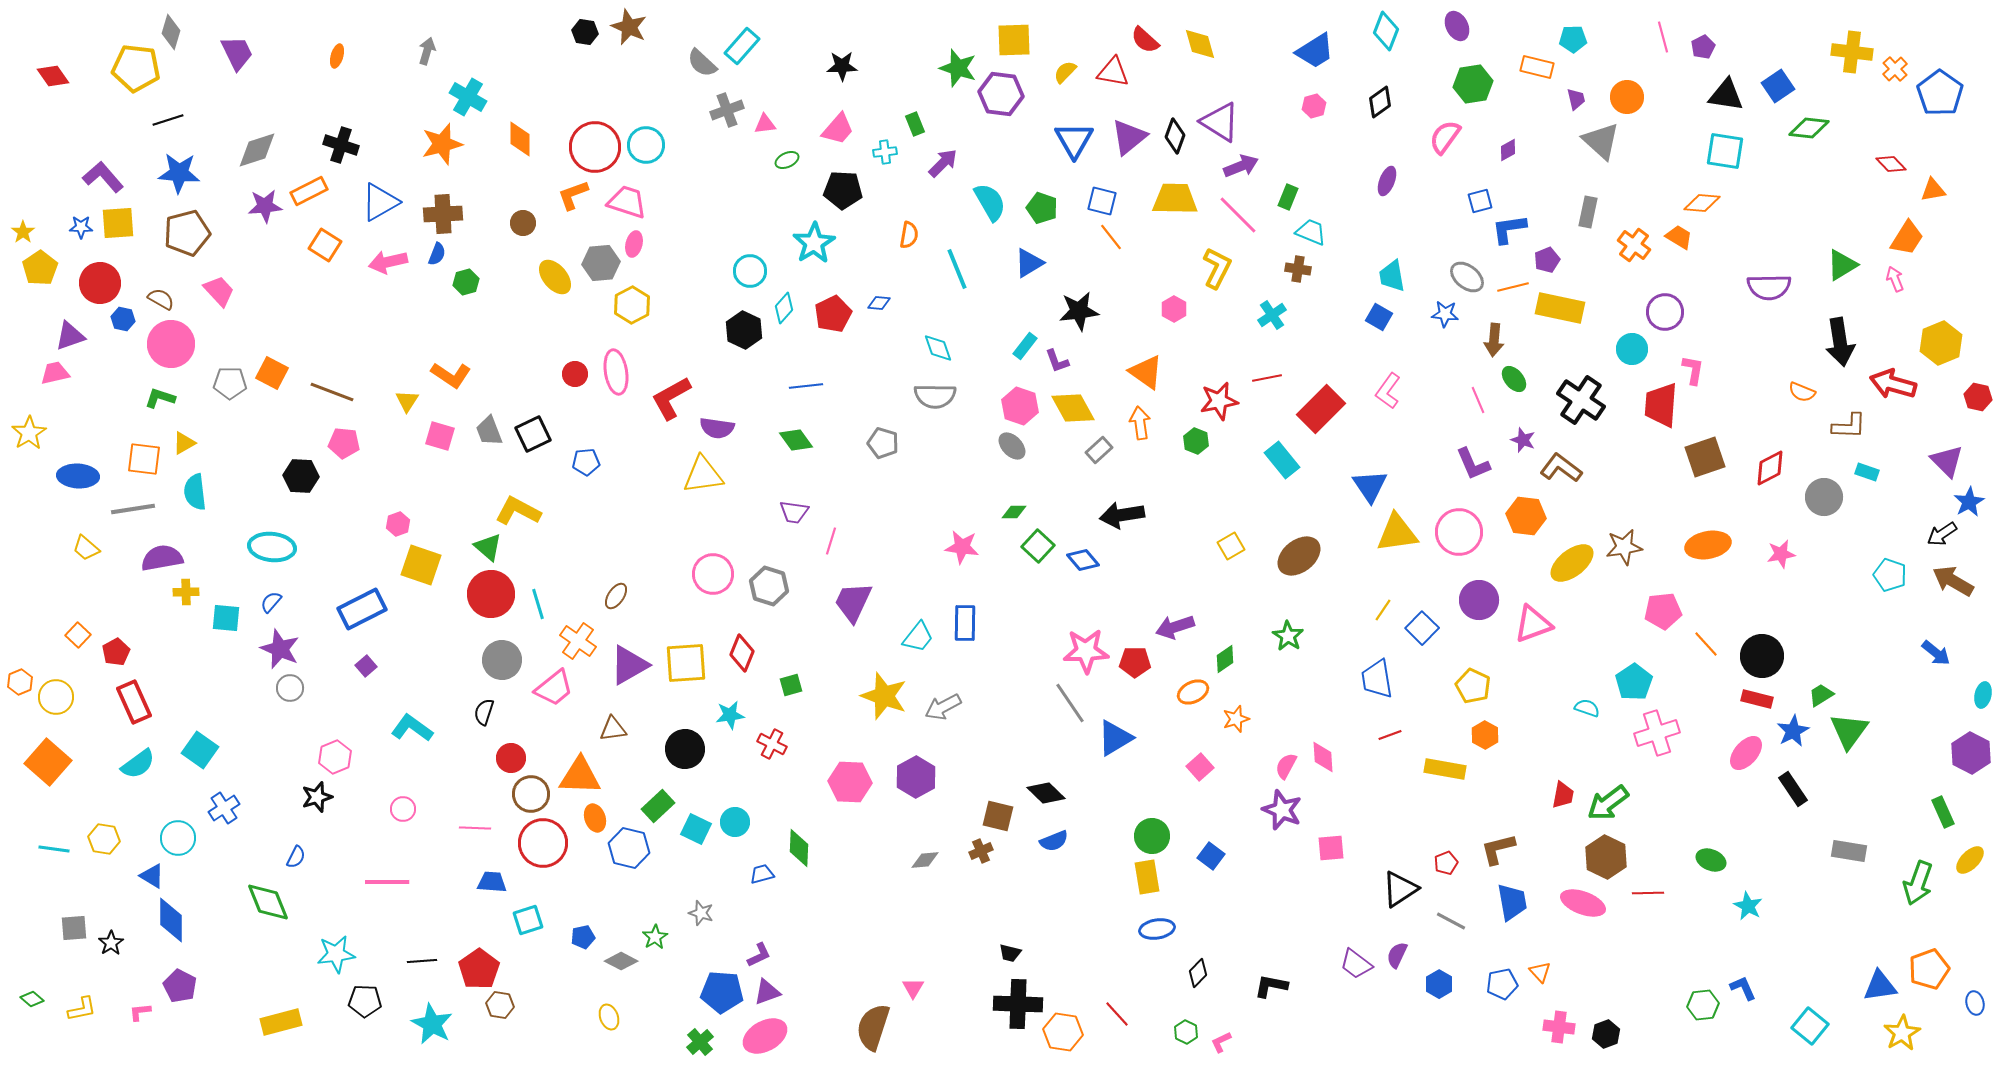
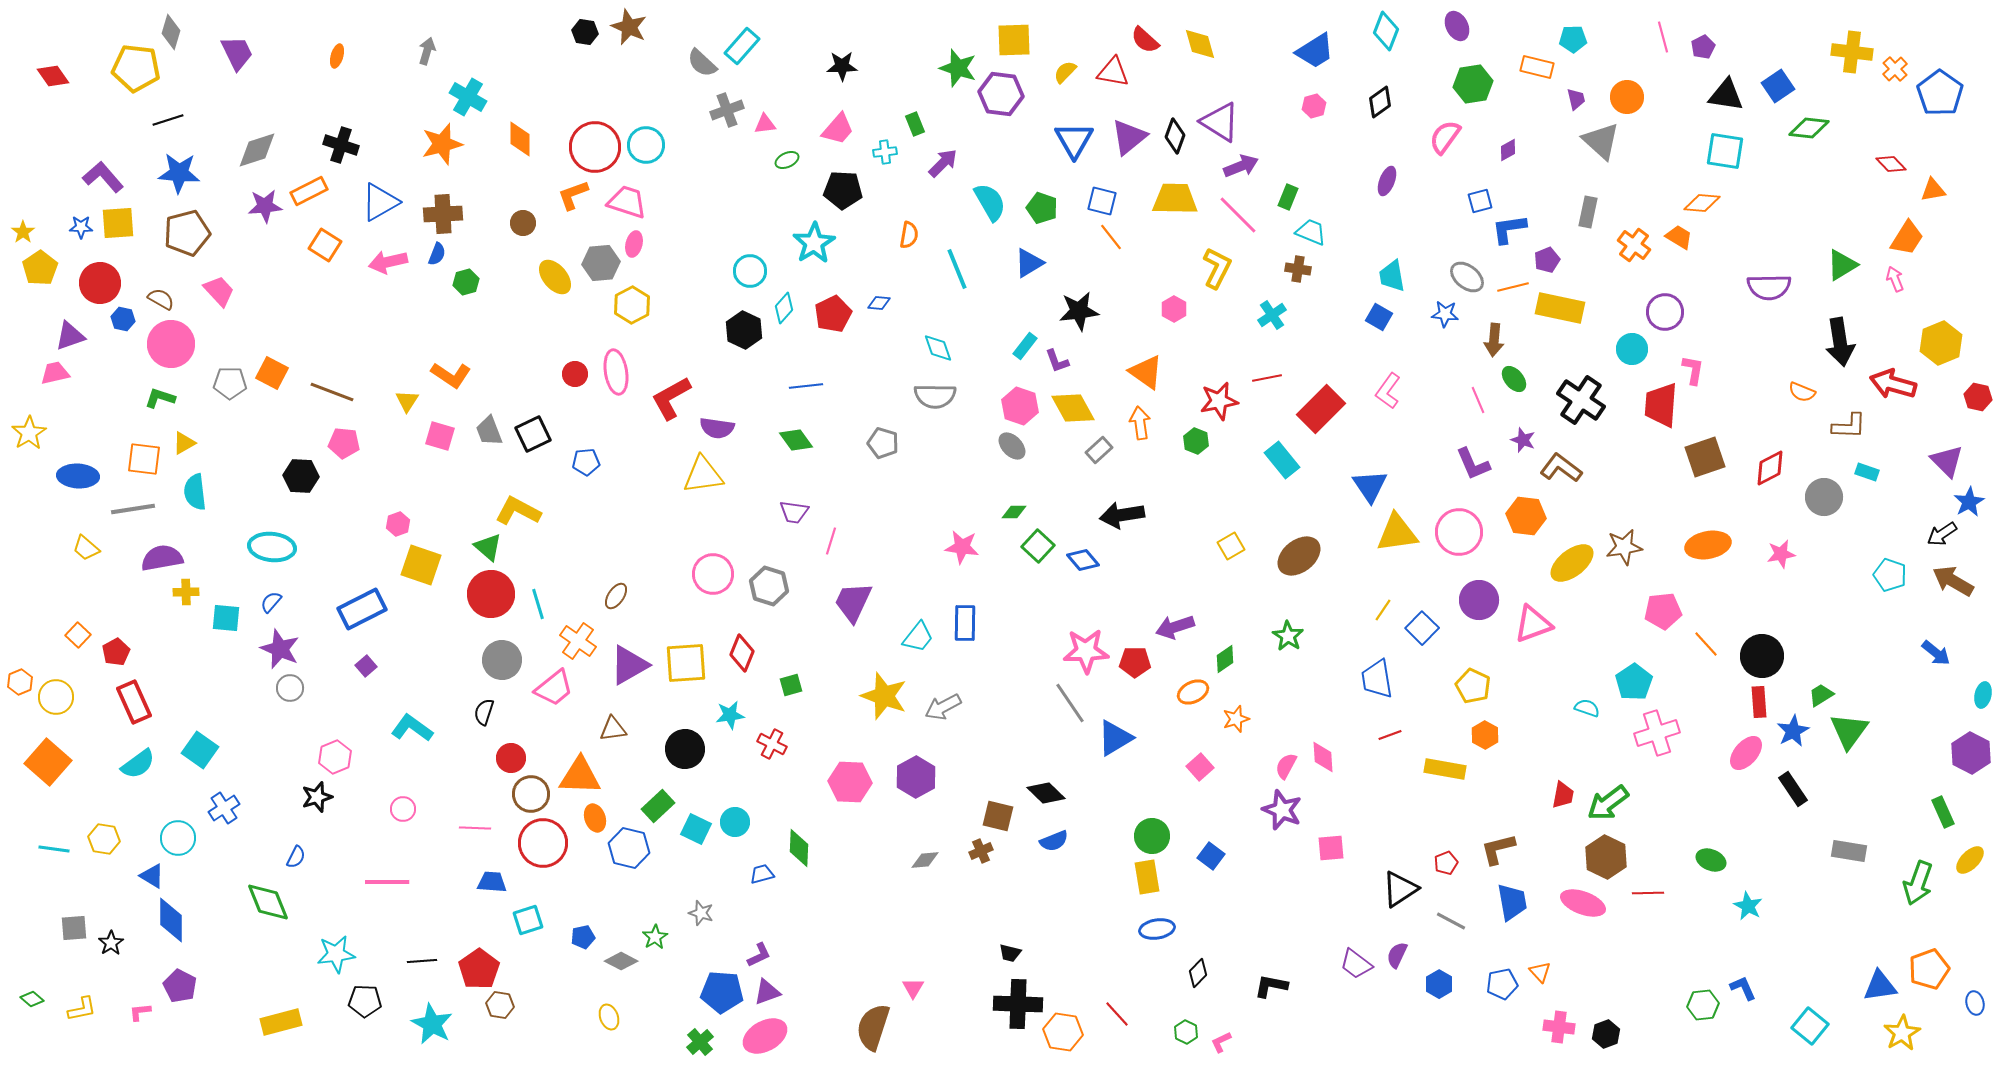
red rectangle at (1757, 699): moved 2 px right, 3 px down; rotated 72 degrees clockwise
